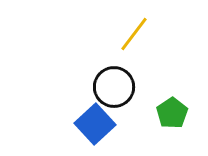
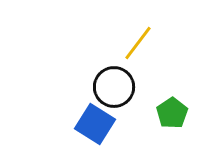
yellow line: moved 4 px right, 9 px down
blue square: rotated 15 degrees counterclockwise
